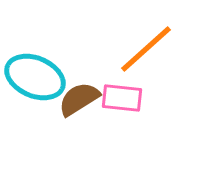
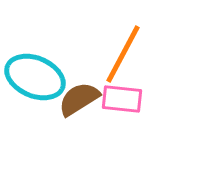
orange line: moved 23 px left, 5 px down; rotated 20 degrees counterclockwise
pink rectangle: moved 1 px down
